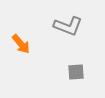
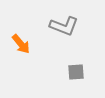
gray L-shape: moved 4 px left
